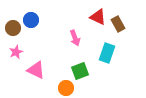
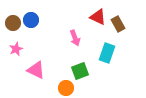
brown circle: moved 5 px up
pink star: moved 3 px up
